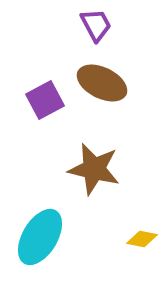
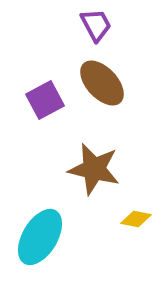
brown ellipse: rotated 21 degrees clockwise
yellow diamond: moved 6 px left, 20 px up
